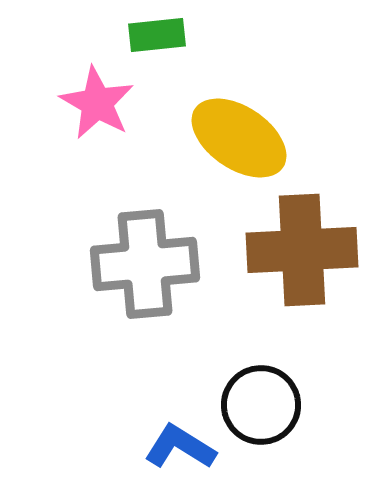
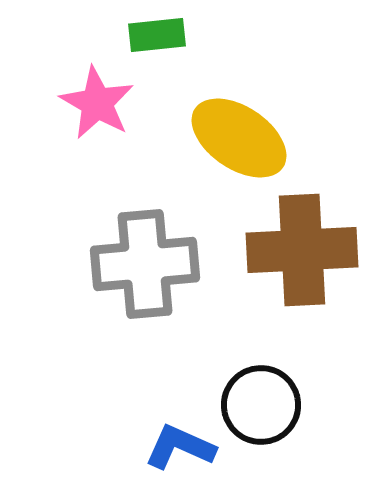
blue L-shape: rotated 8 degrees counterclockwise
